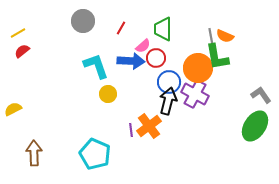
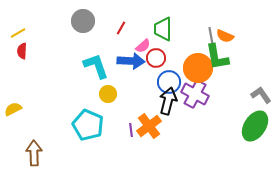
gray line: moved 1 px up
red semicircle: rotated 49 degrees counterclockwise
cyan pentagon: moved 7 px left, 29 px up
